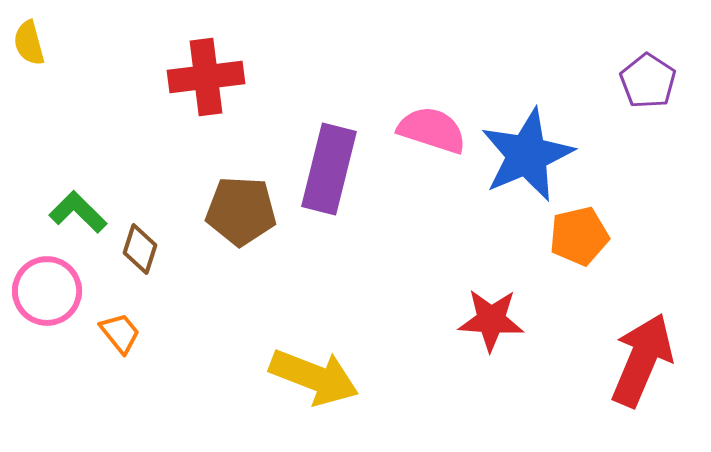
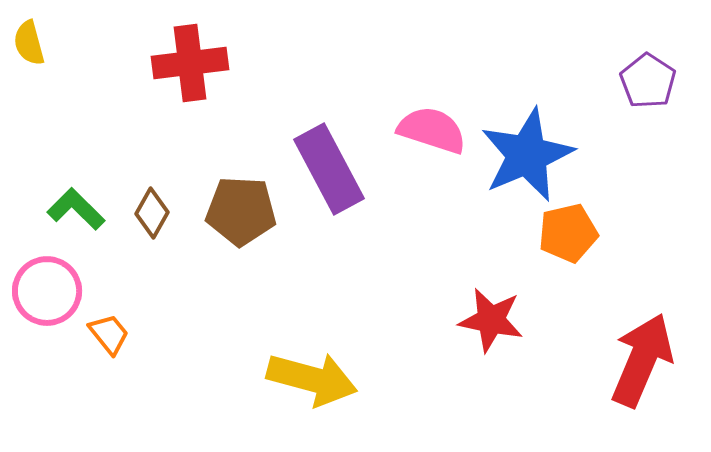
red cross: moved 16 px left, 14 px up
purple rectangle: rotated 42 degrees counterclockwise
green L-shape: moved 2 px left, 3 px up
orange pentagon: moved 11 px left, 3 px up
brown diamond: moved 12 px right, 36 px up; rotated 12 degrees clockwise
red star: rotated 8 degrees clockwise
orange trapezoid: moved 11 px left, 1 px down
yellow arrow: moved 2 px left, 2 px down; rotated 6 degrees counterclockwise
